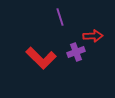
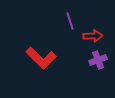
purple line: moved 10 px right, 4 px down
purple cross: moved 22 px right, 8 px down
